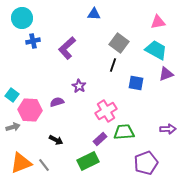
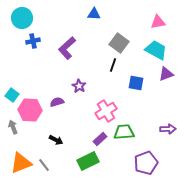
gray arrow: rotated 96 degrees counterclockwise
